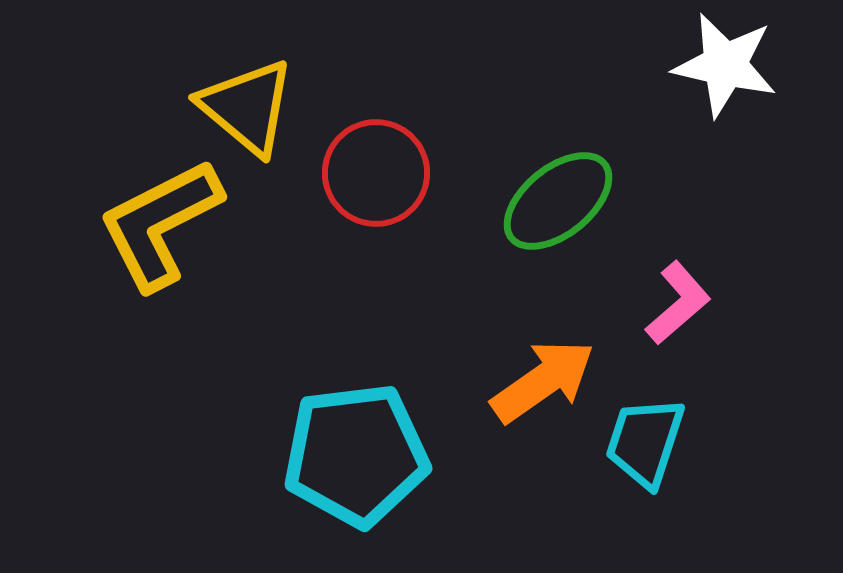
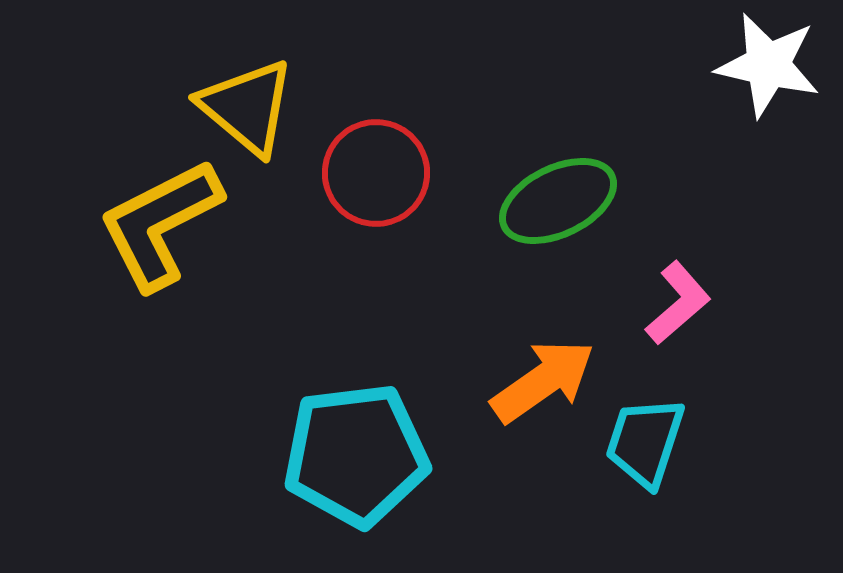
white star: moved 43 px right
green ellipse: rotated 13 degrees clockwise
